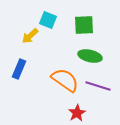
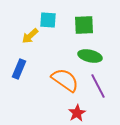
cyan square: rotated 18 degrees counterclockwise
purple line: rotated 45 degrees clockwise
